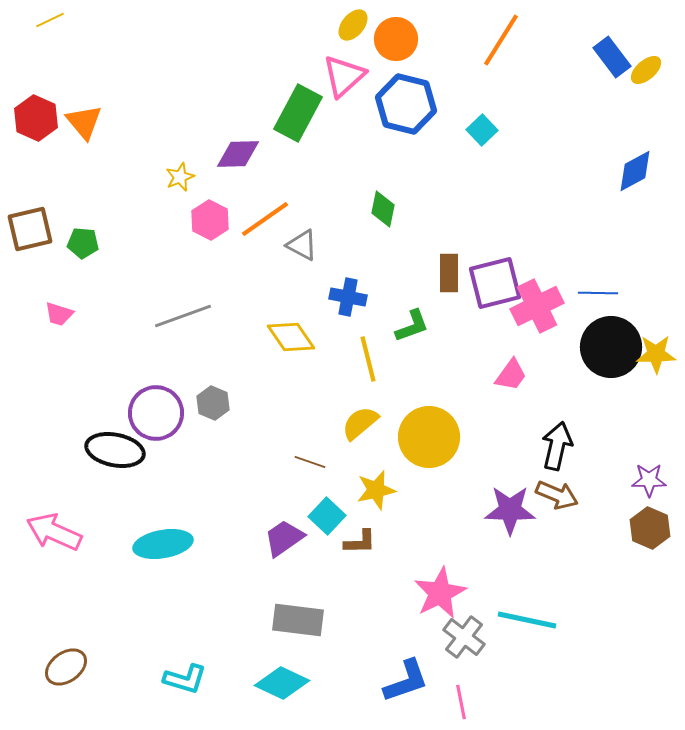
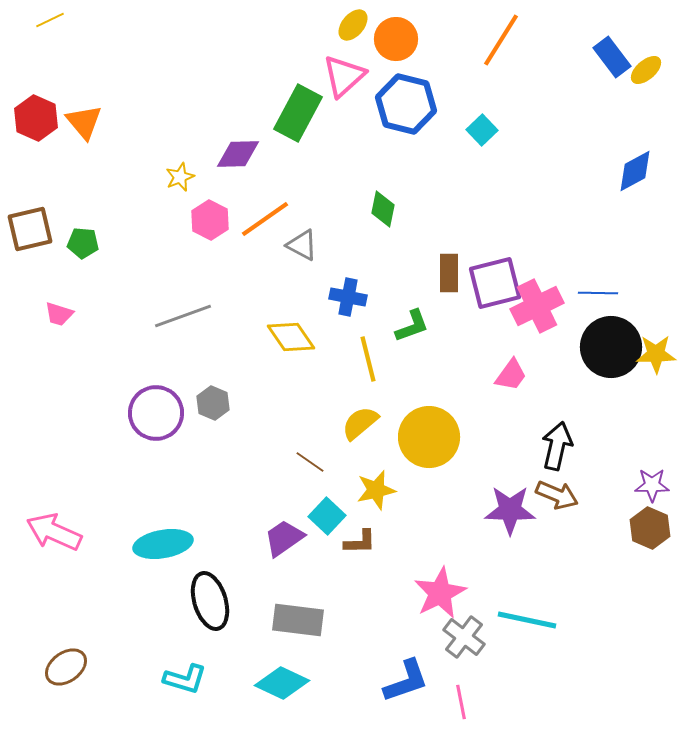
black ellipse at (115, 450): moved 95 px right, 151 px down; rotated 62 degrees clockwise
brown line at (310, 462): rotated 16 degrees clockwise
purple star at (649, 480): moved 3 px right, 5 px down
